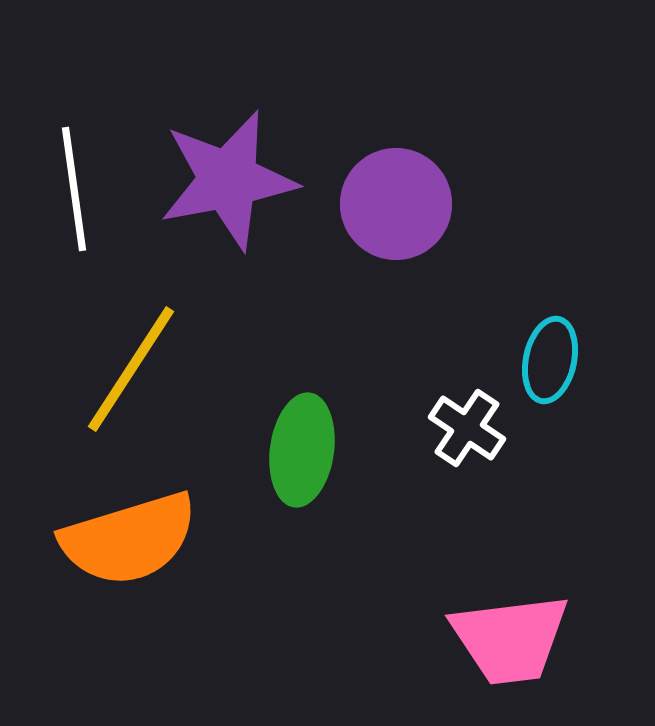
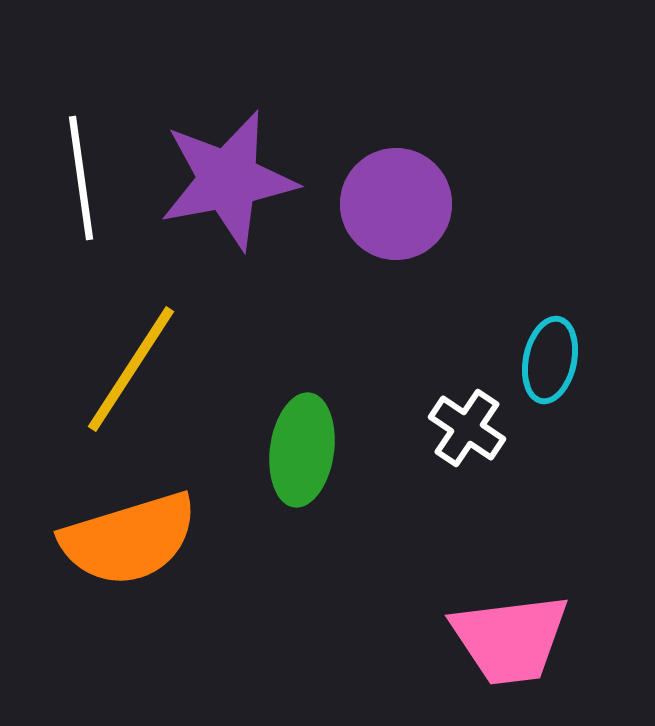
white line: moved 7 px right, 11 px up
